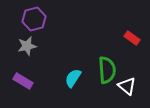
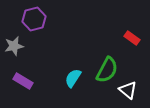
gray star: moved 13 px left
green semicircle: rotated 32 degrees clockwise
white triangle: moved 1 px right, 4 px down
